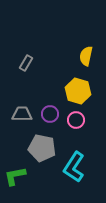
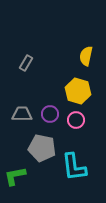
cyan L-shape: rotated 40 degrees counterclockwise
